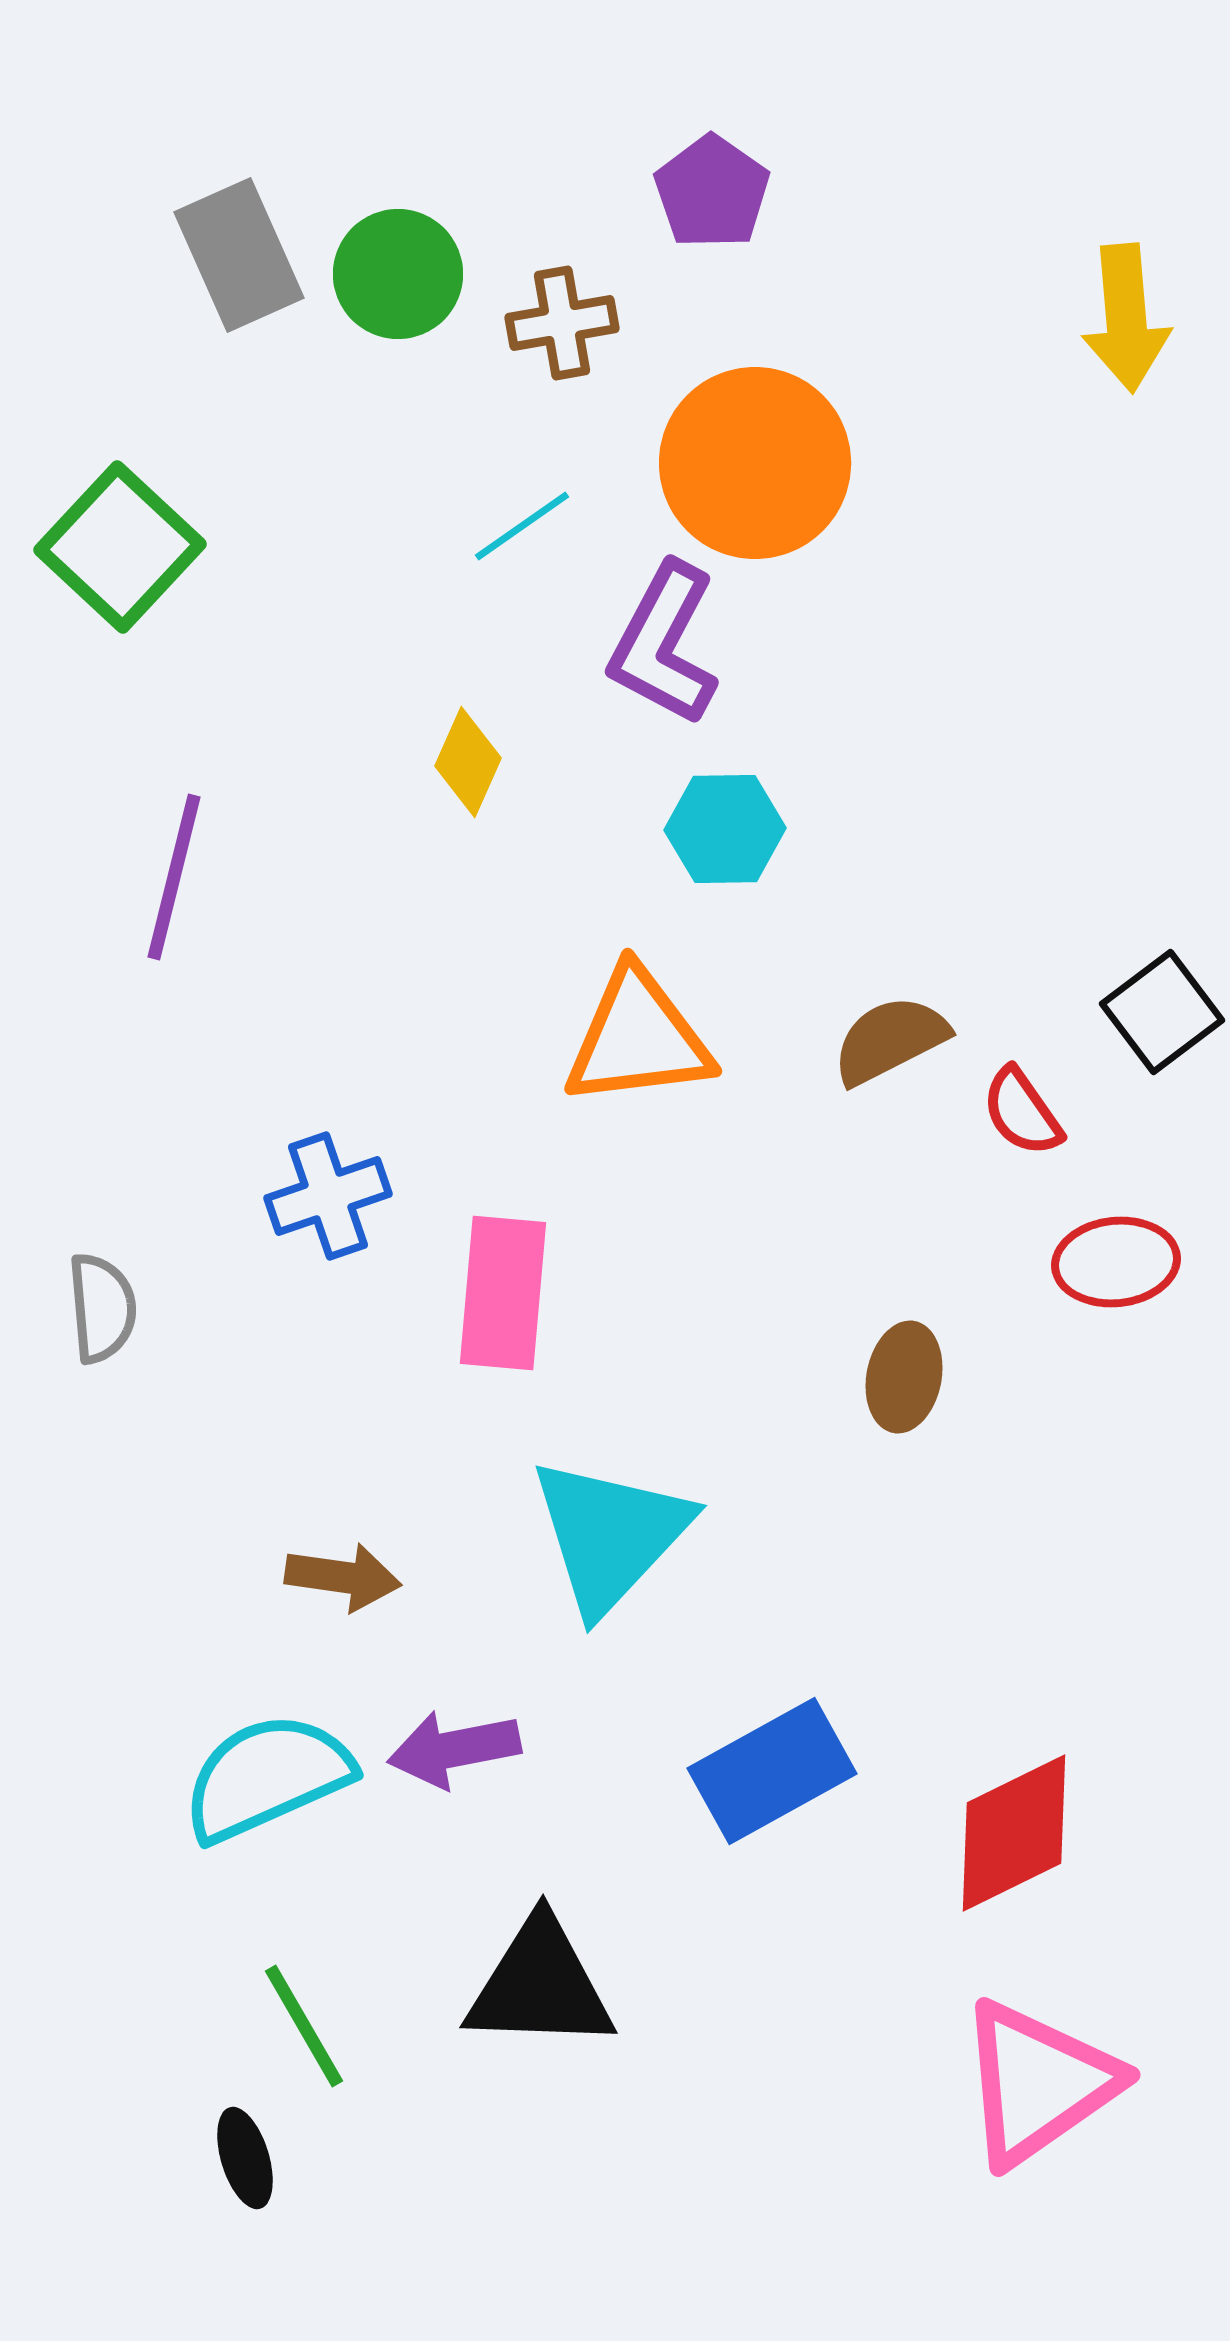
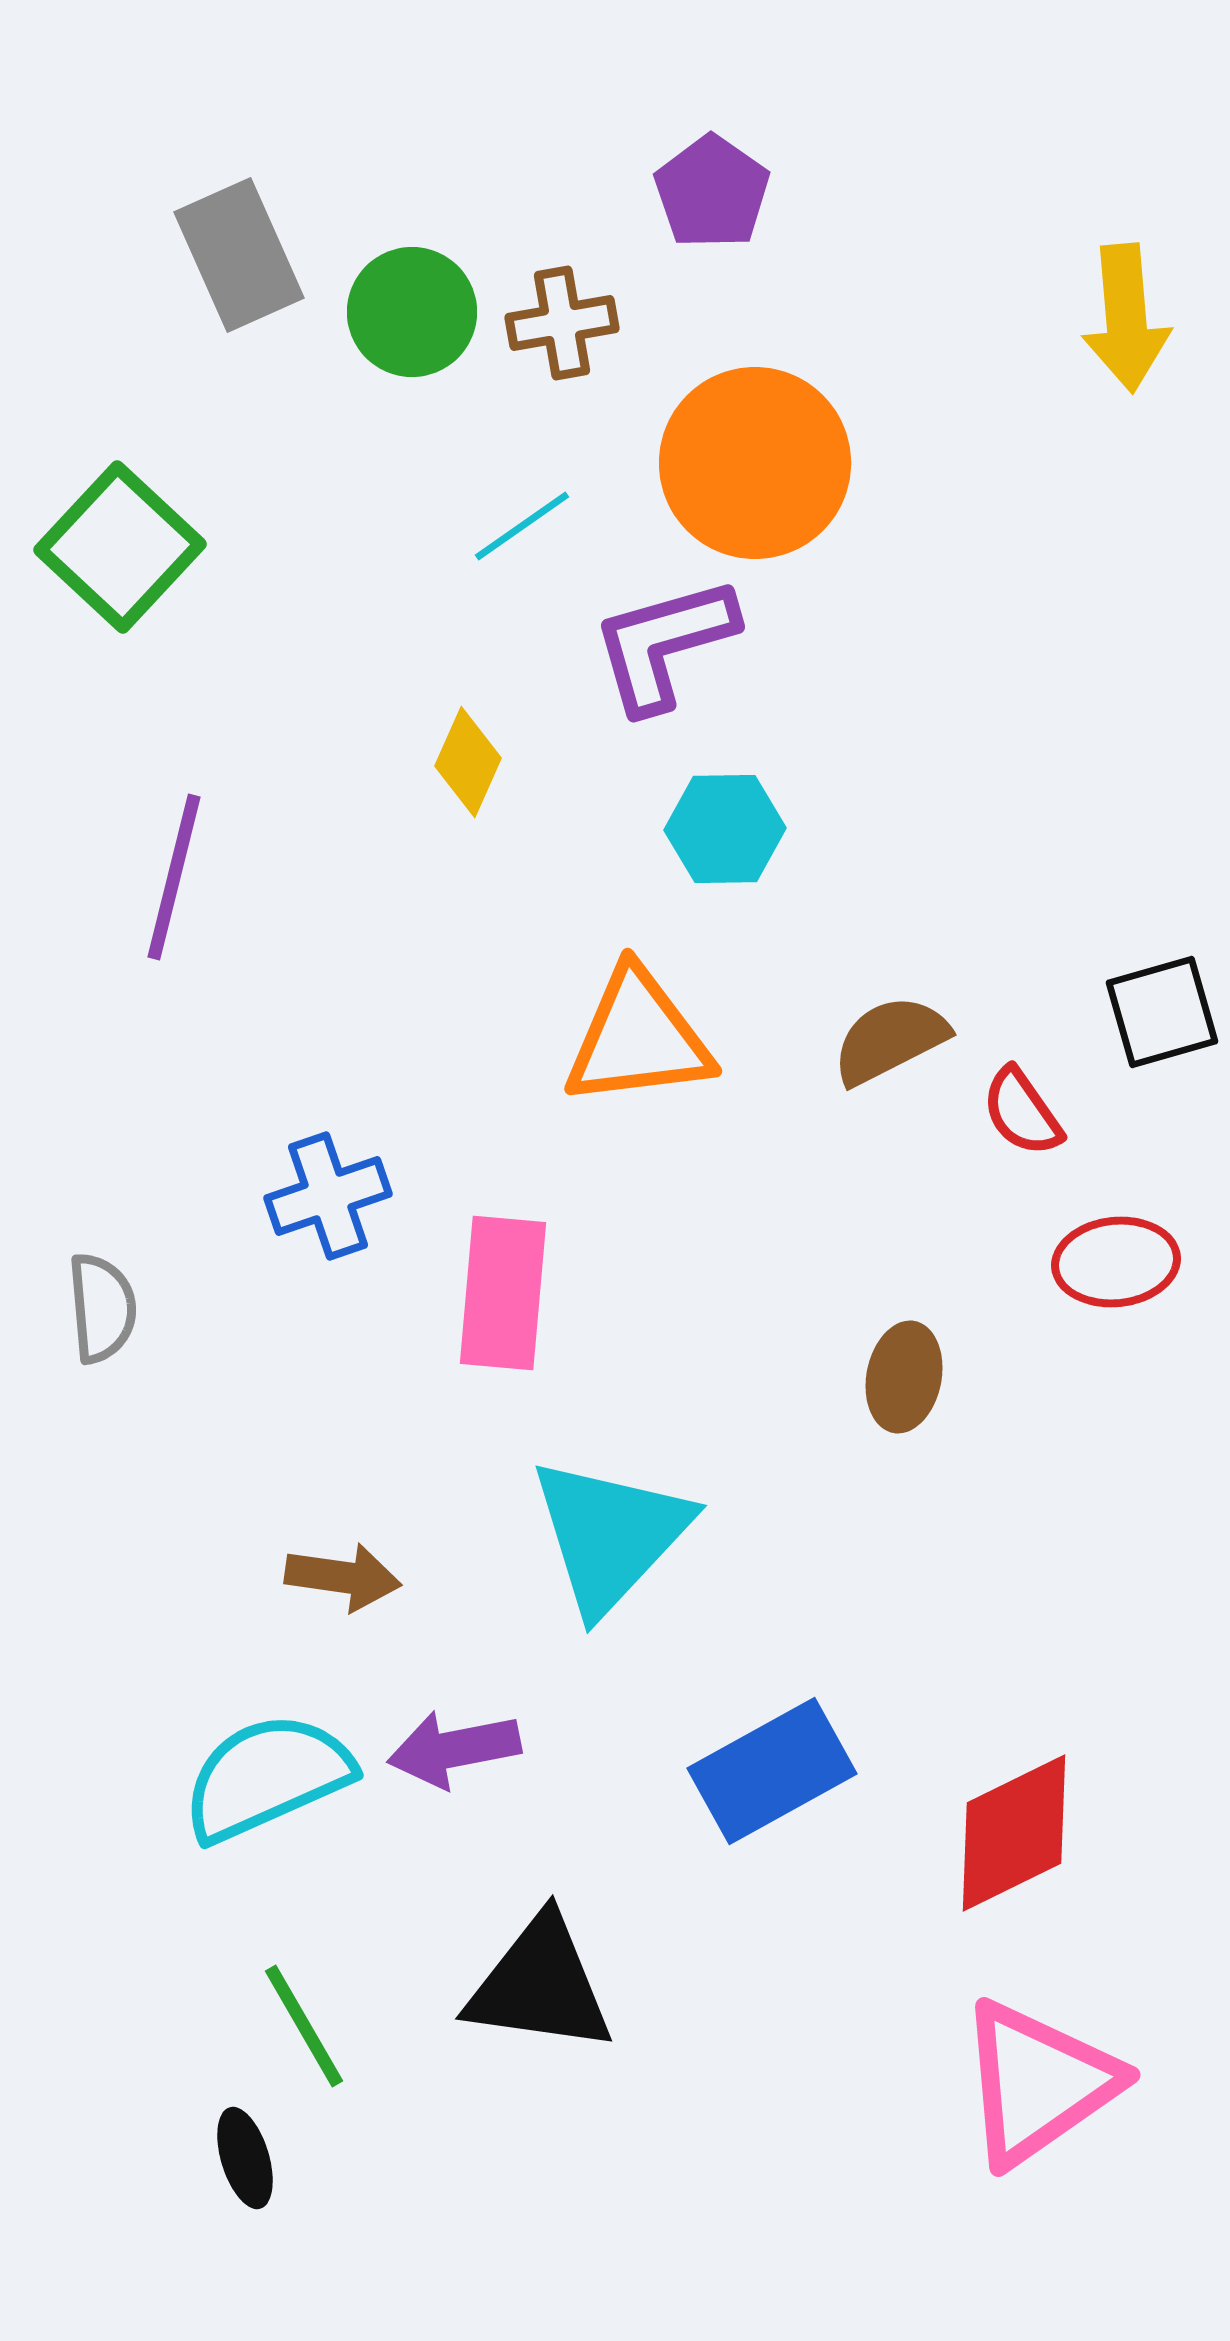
green circle: moved 14 px right, 38 px down
purple L-shape: rotated 46 degrees clockwise
black square: rotated 21 degrees clockwise
black triangle: rotated 6 degrees clockwise
